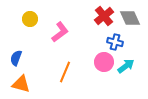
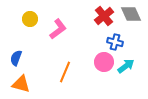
gray diamond: moved 1 px right, 4 px up
pink L-shape: moved 2 px left, 3 px up
